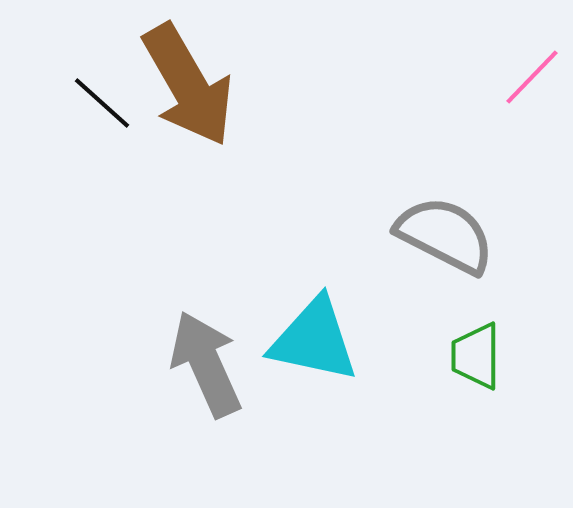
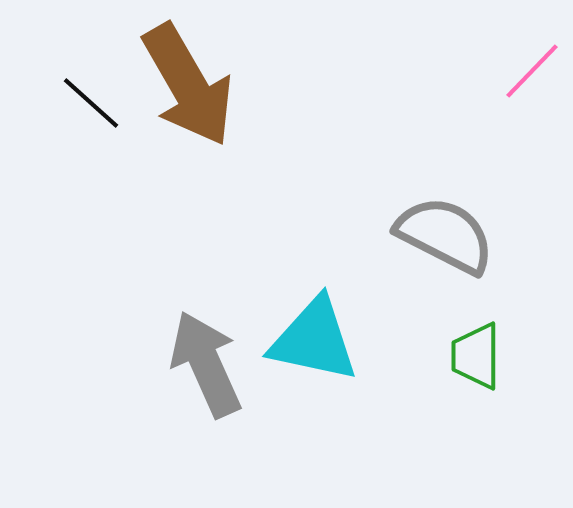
pink line: moved 6 px up
black line: moved 11 px left
